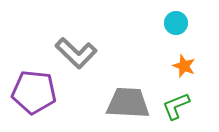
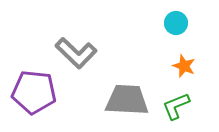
gray trapezoid: moved 1 px left, 3 px up
